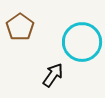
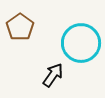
cyan circle: moved 1 px left, 1 px down
